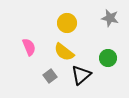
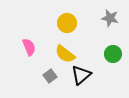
yellow semicircle: moved 1 px right, 2 px down
green circle: moved 5 px right, 4 px up
